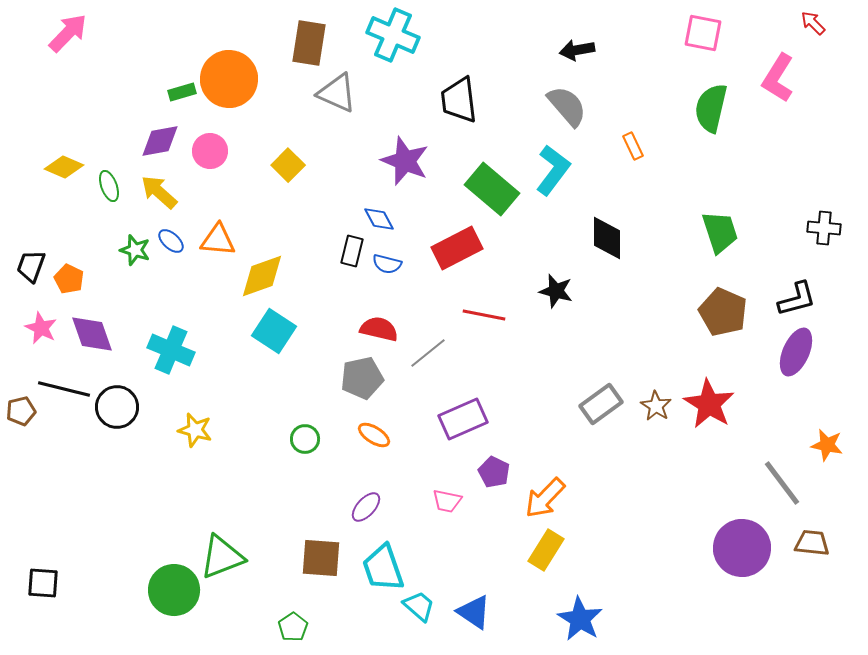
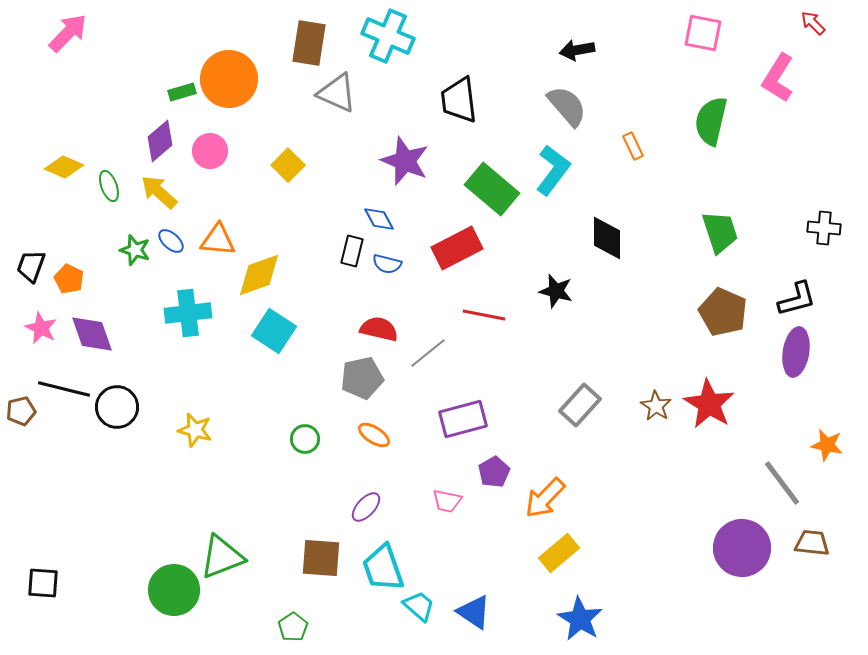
cyan cross at (393, 35): moved 5 px left, 1 px down
green semicircle at (711, 108): moved 13 px down
purple diamond at (160, 141): rotated 30 degrees counterclockwise
yellow diamond at (262, 276): moved 3 px left, 1 px up
cyan cross at (171, 350): moved 17 px right, 37 px up; rotated 30 degrees counterclockwise
purple ellipse at (796, 352): rotated 15 degrees counterclockwise
gray rectangle at (601, 404): moved 21 px left, 1 px down; rotated 12 degrees counterclockwise
purple rectangle at (463, 419): rotated 9 degrees clockwise
purple pentagon at (494, 472): rotated 16 degrees clockwise
yellow rectangle at (546, 550): moved 13 px right, 3 px down; rotated 18 degrees clockwise
